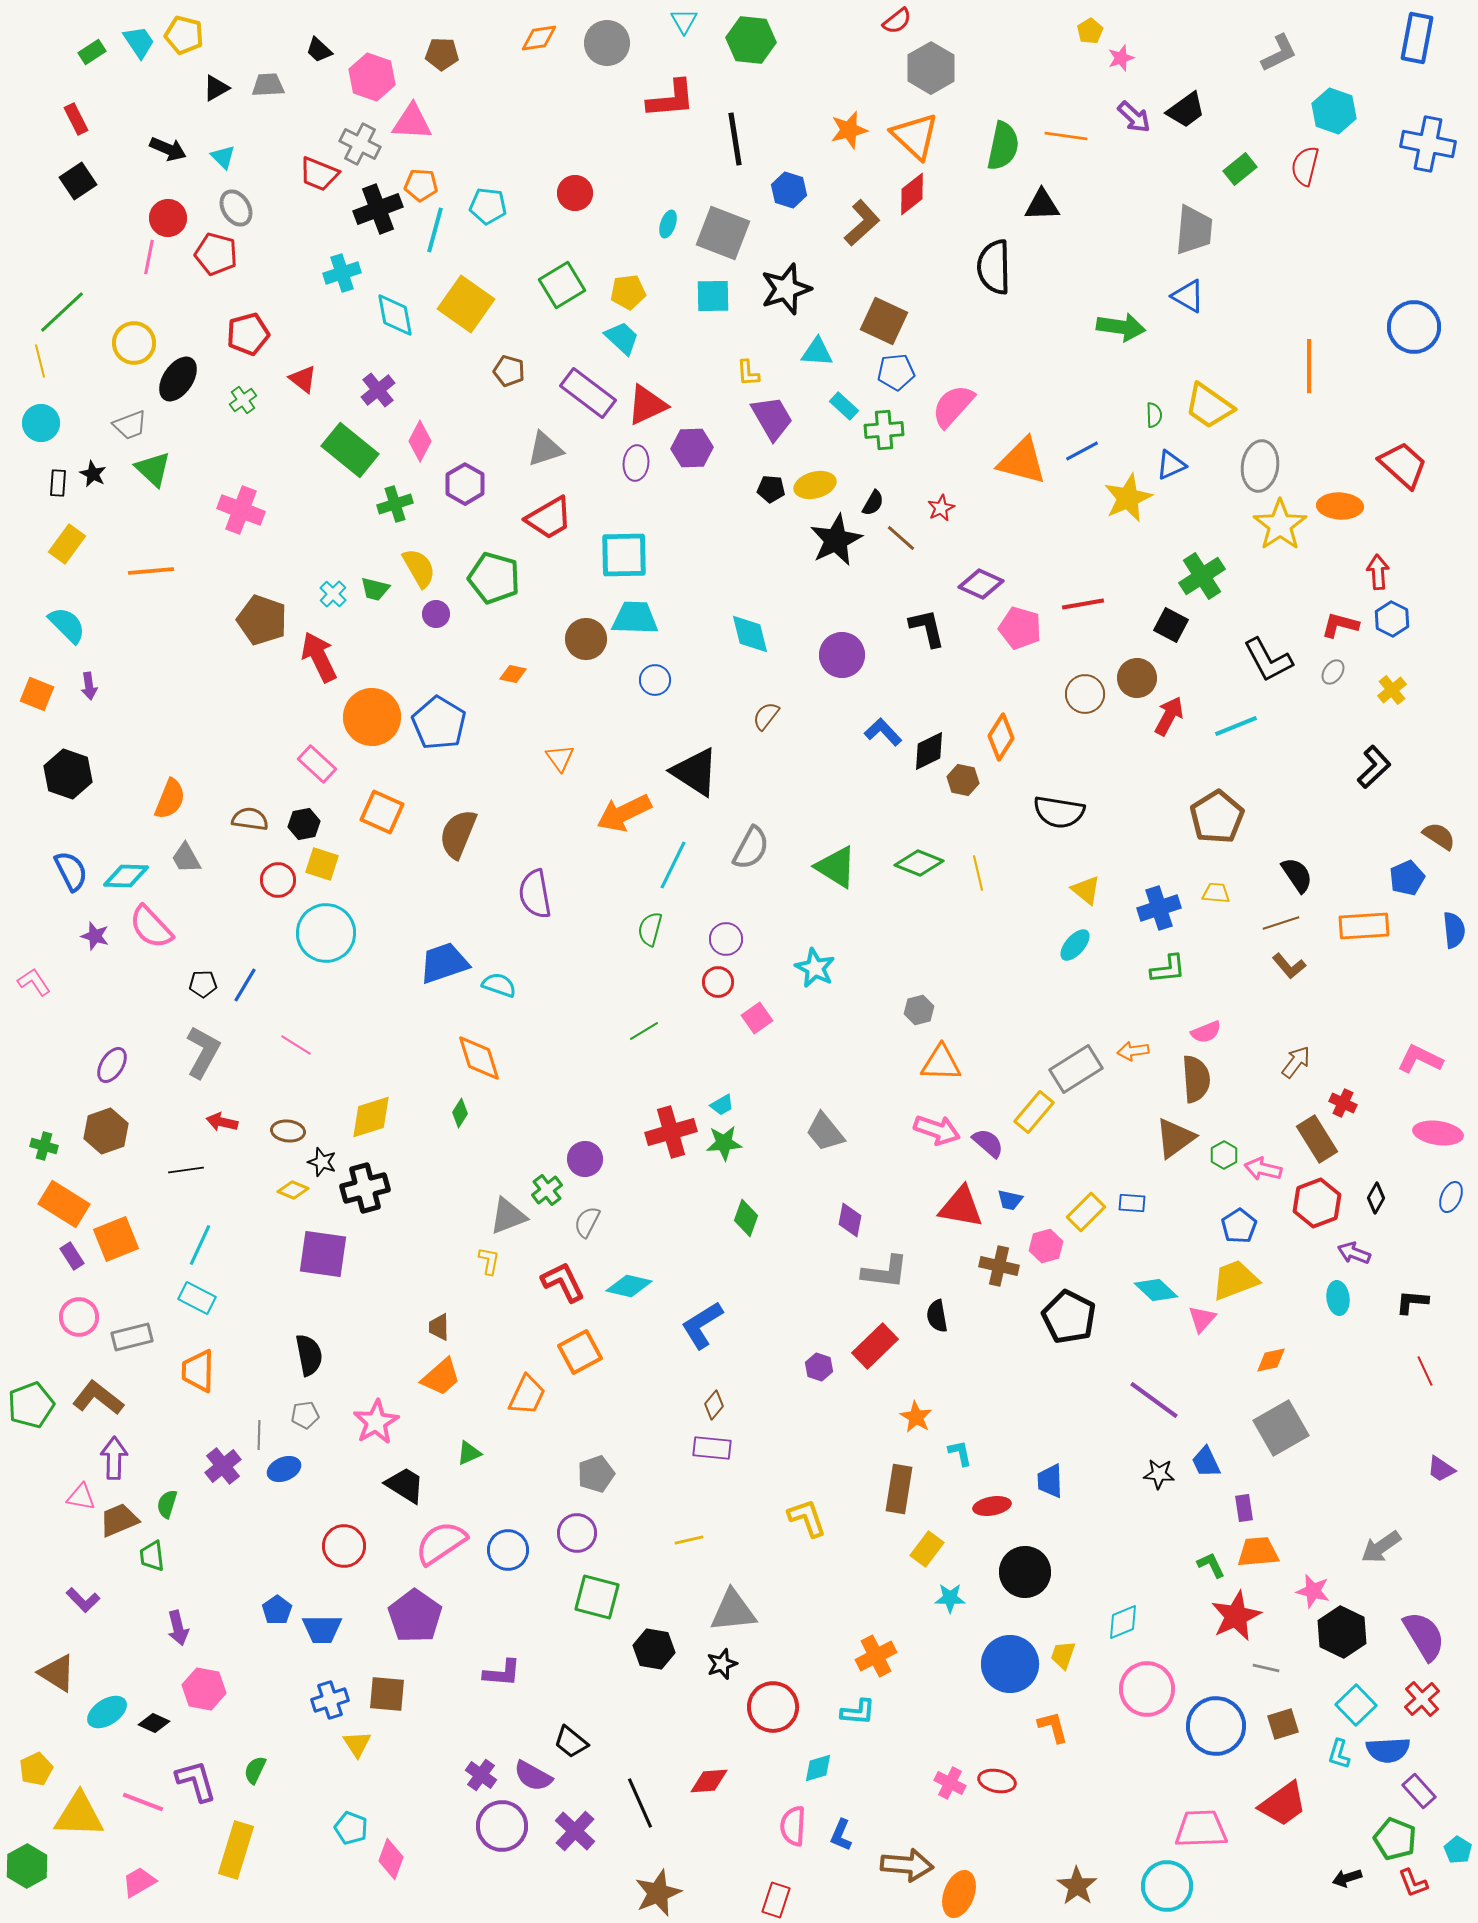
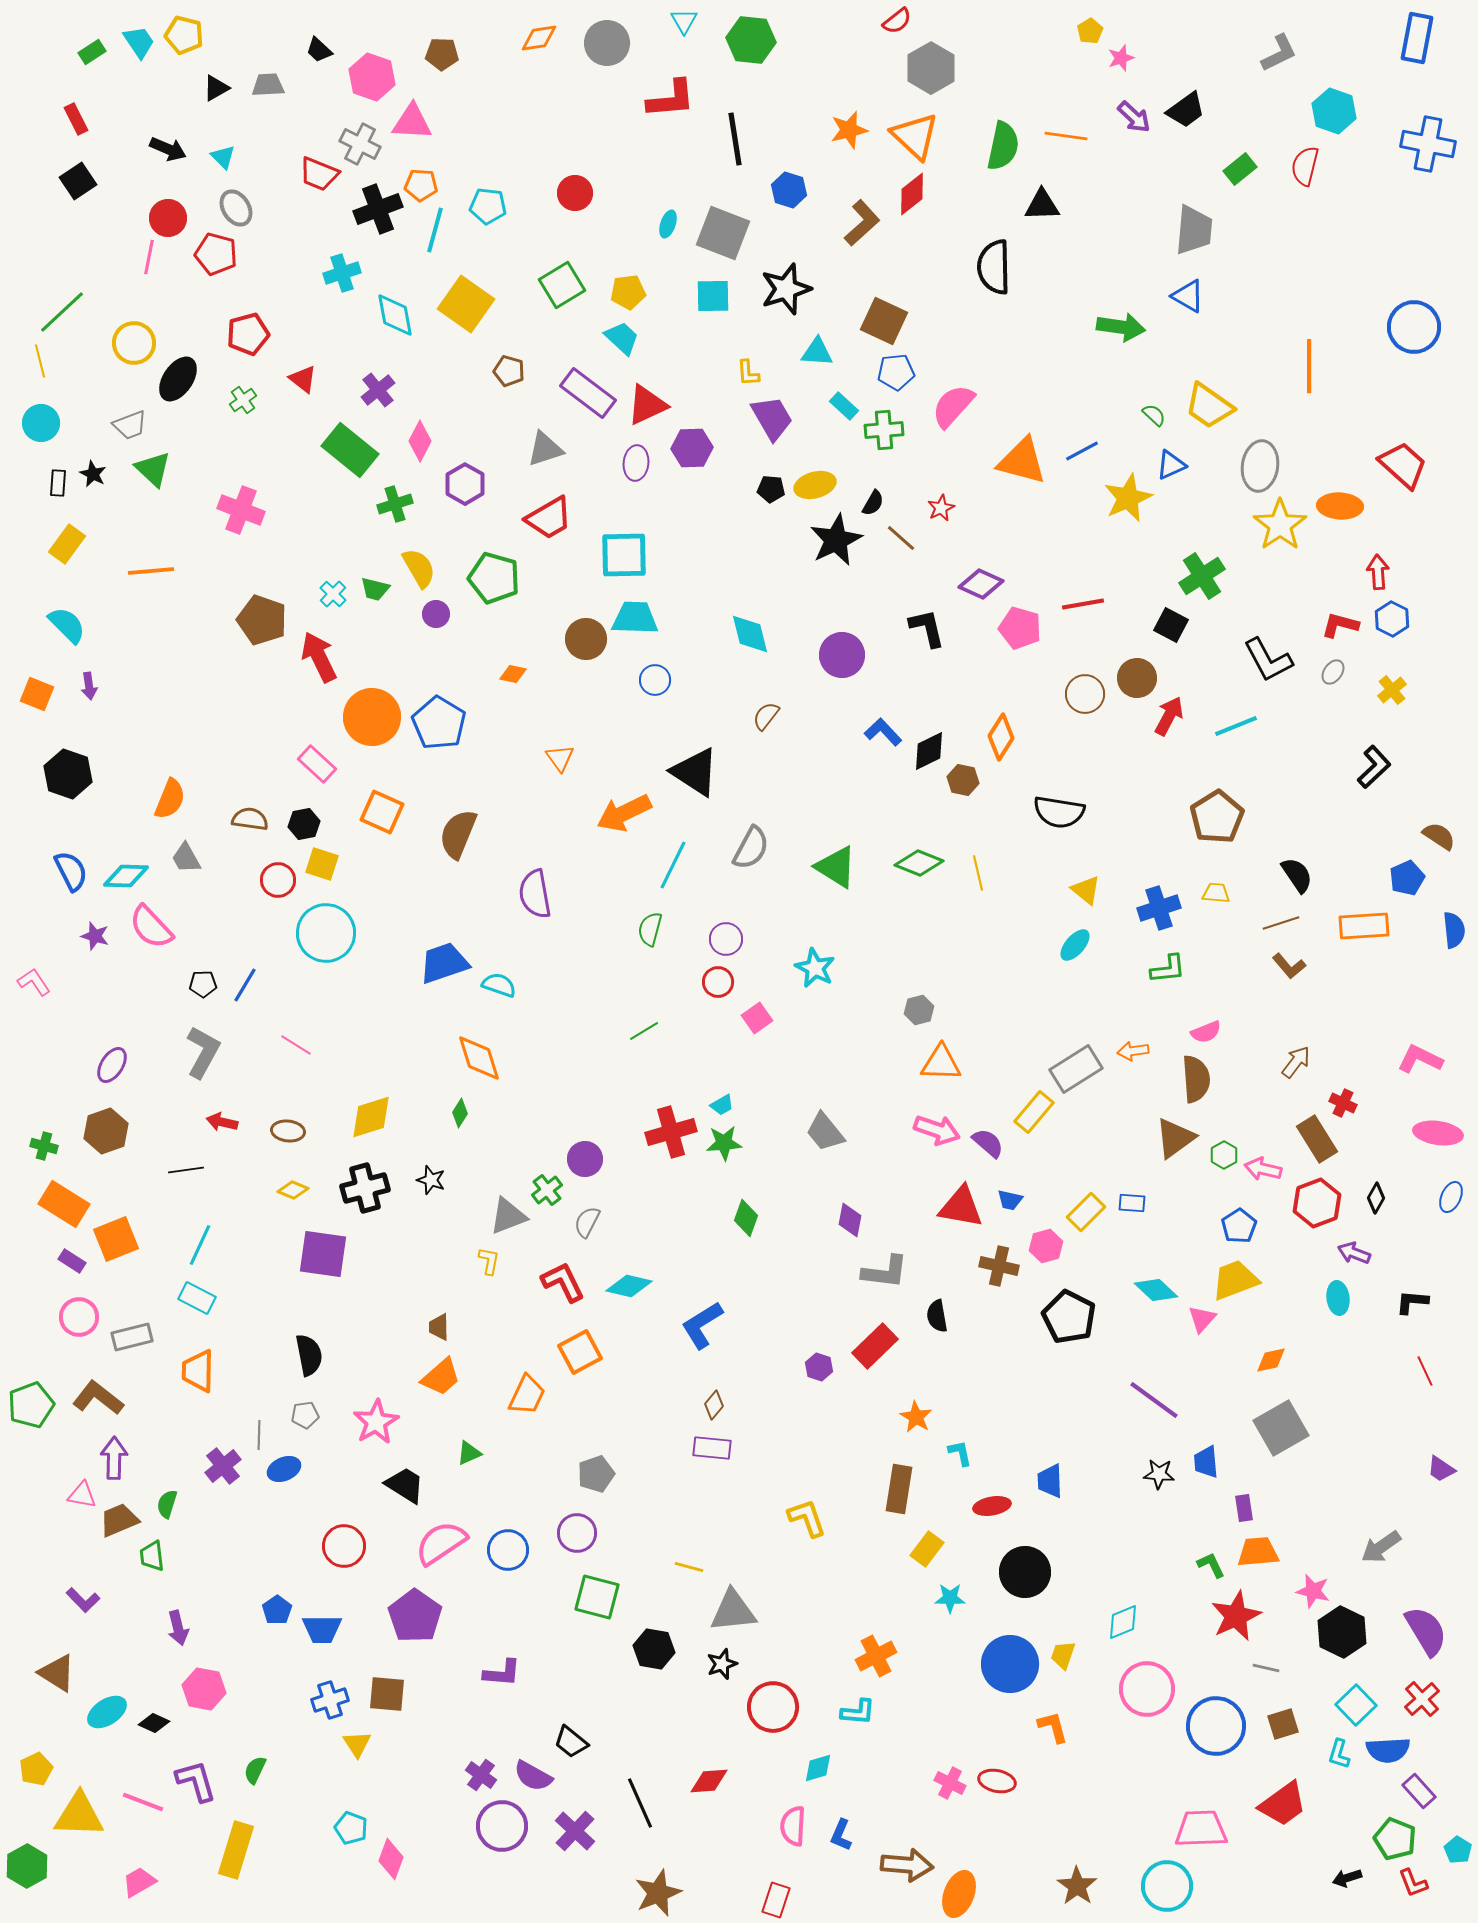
green semicircle at (1154, 415): rotated 45 degrees counterclockwise
black star at (322, 1162): moved 109 px right, 18 px down
purple rectangle at (72, 1256): moved 5 px down; rotated 24 degrees counterclockwise
blue trapezoid at (1206, 1462): rotated 20 degrees clockwise
pink triangle at (81, 1497): moved 1 px right, 2 px up
yellow line at (689, 1540): moved 27 px down; rotated 28 degrees clockwise
purple semicircle at (1424, 1636): moved 2 px right, 5 px up
